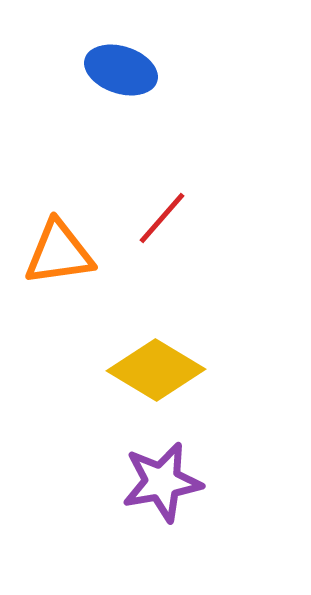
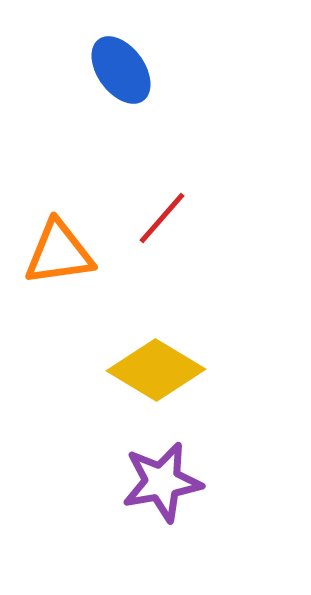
blue ellipse: rotated 36 degrees clockwise
